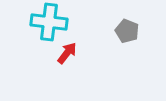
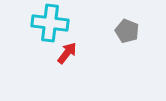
cyan cross: moved 1 px right, 1 px down
